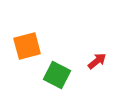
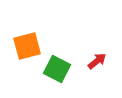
green square: moved 6 px up
